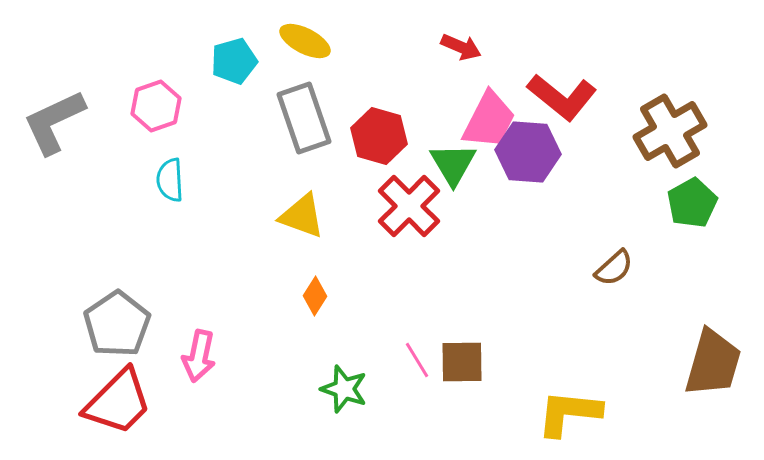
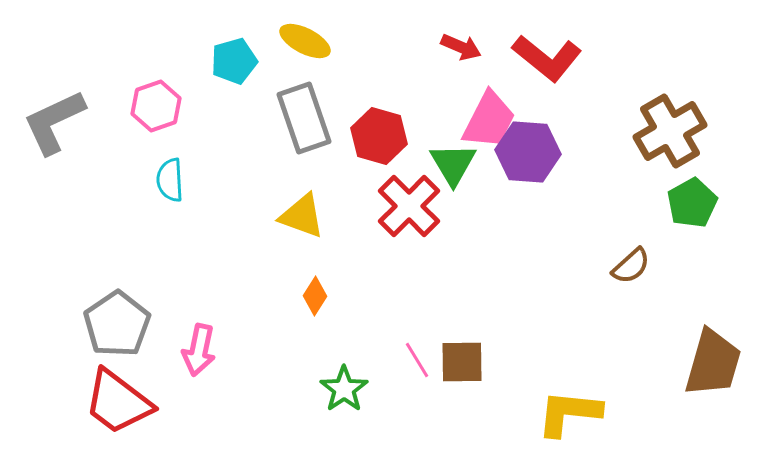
red L-shape: moved 15 px left, 39 px up
brown semicircle: moved 17 px right, 2 px up
pink arrow: moved 6 px up
green star: rotated 18 degrees clockwise
red trapezoid: rotated 82 degrees clockwise
